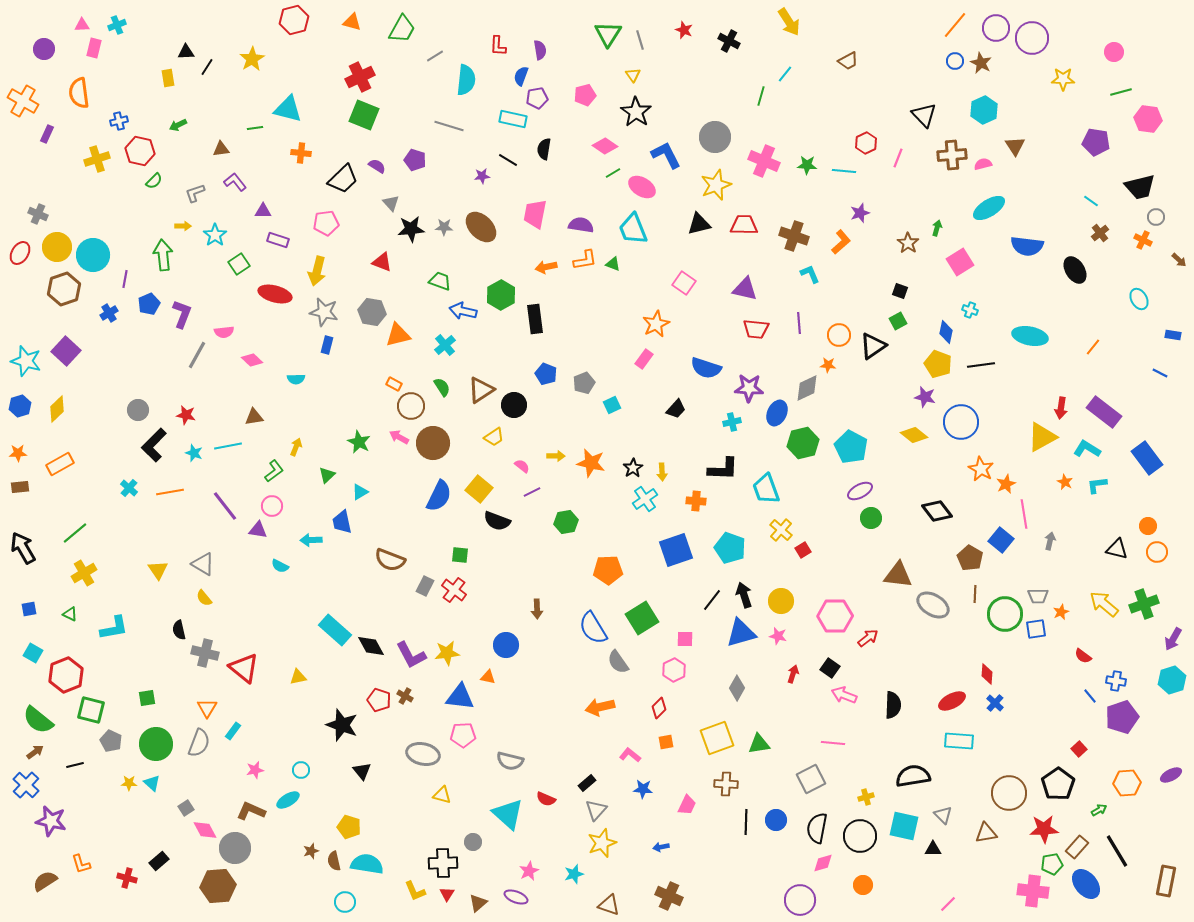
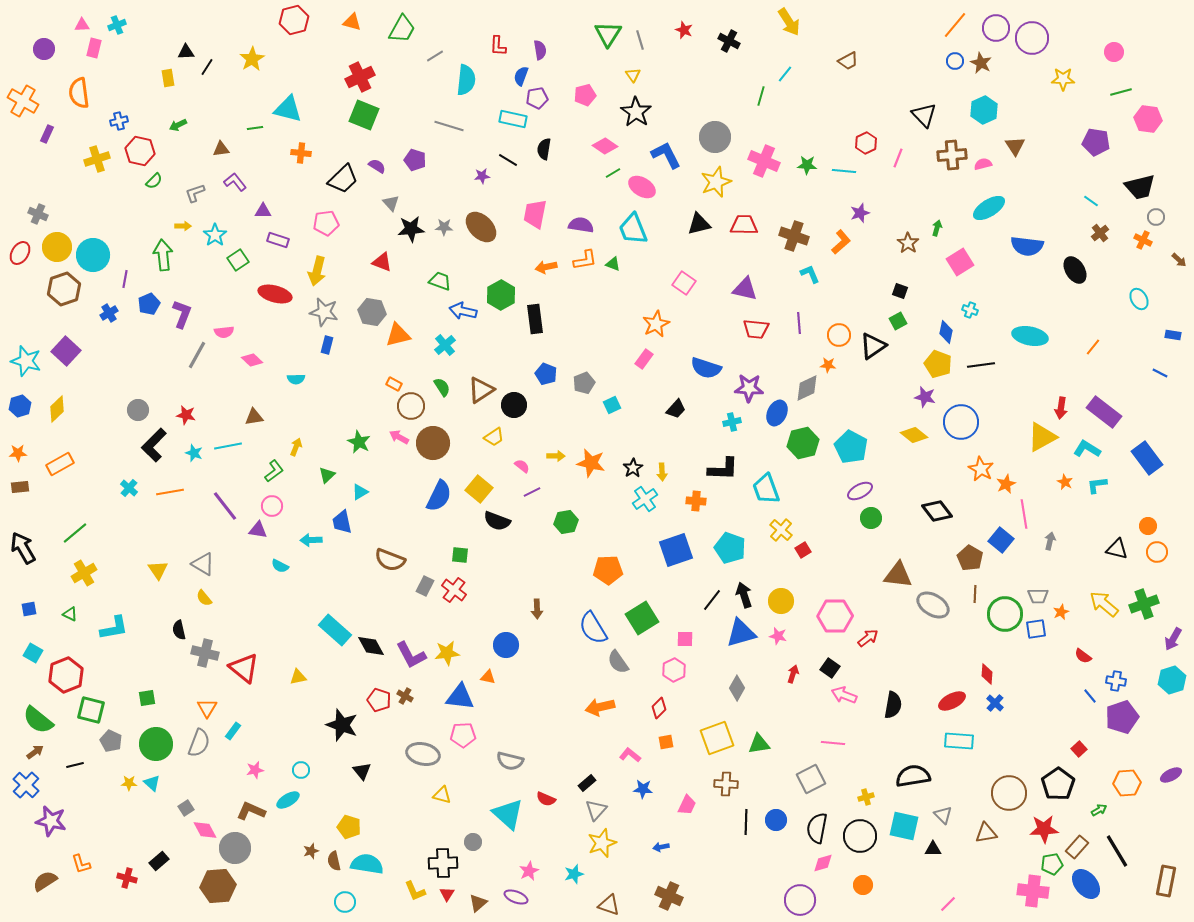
yellow star at (716, 185): moved 3 px up
green square at (239, 264): moved 1 px left, 4 px up
black semicircle at (893, 705): rotated 8 degrees clockwise
